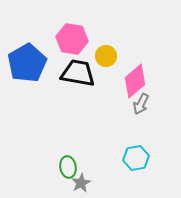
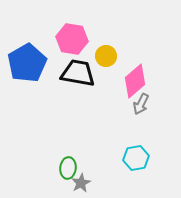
green ellipse: moved 1 px down; rotated 15 degrees clockwise
